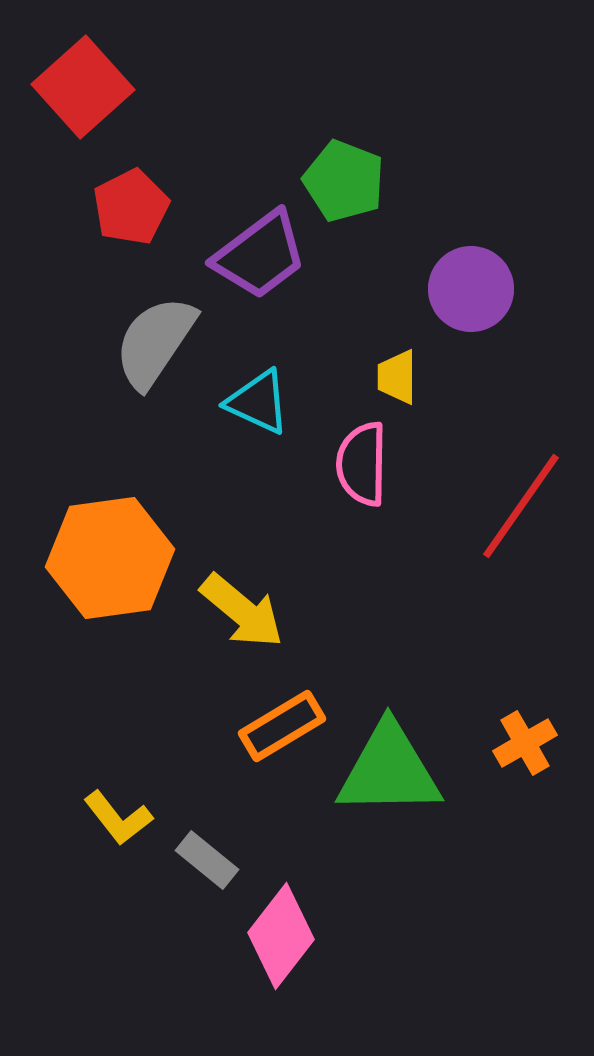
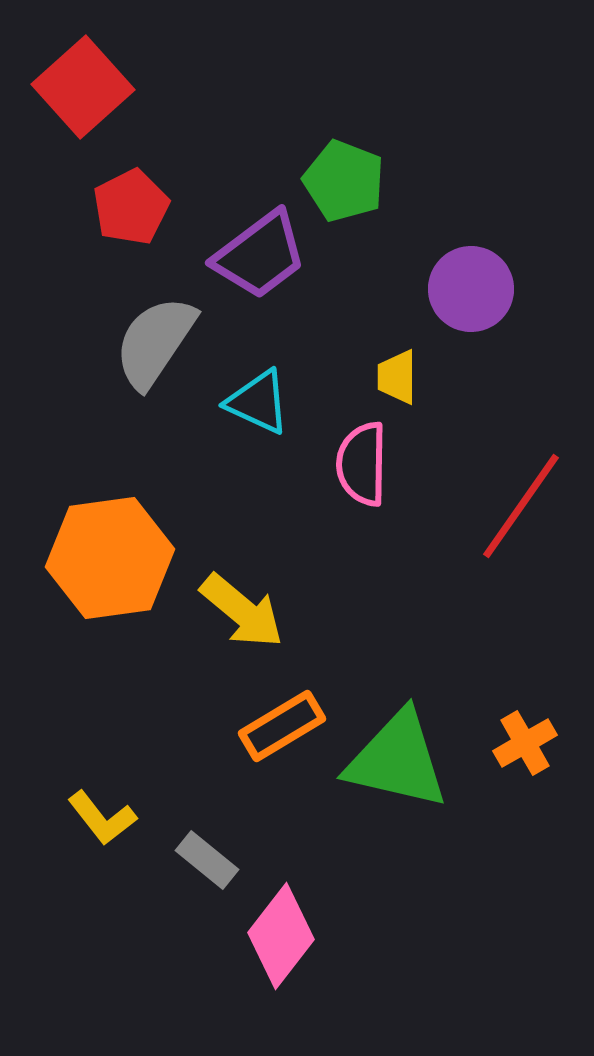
green triangle: moved 8 px right, 10 px up; rotated 14 degrees clockwise
yellow L-shape: moved 16 px left
